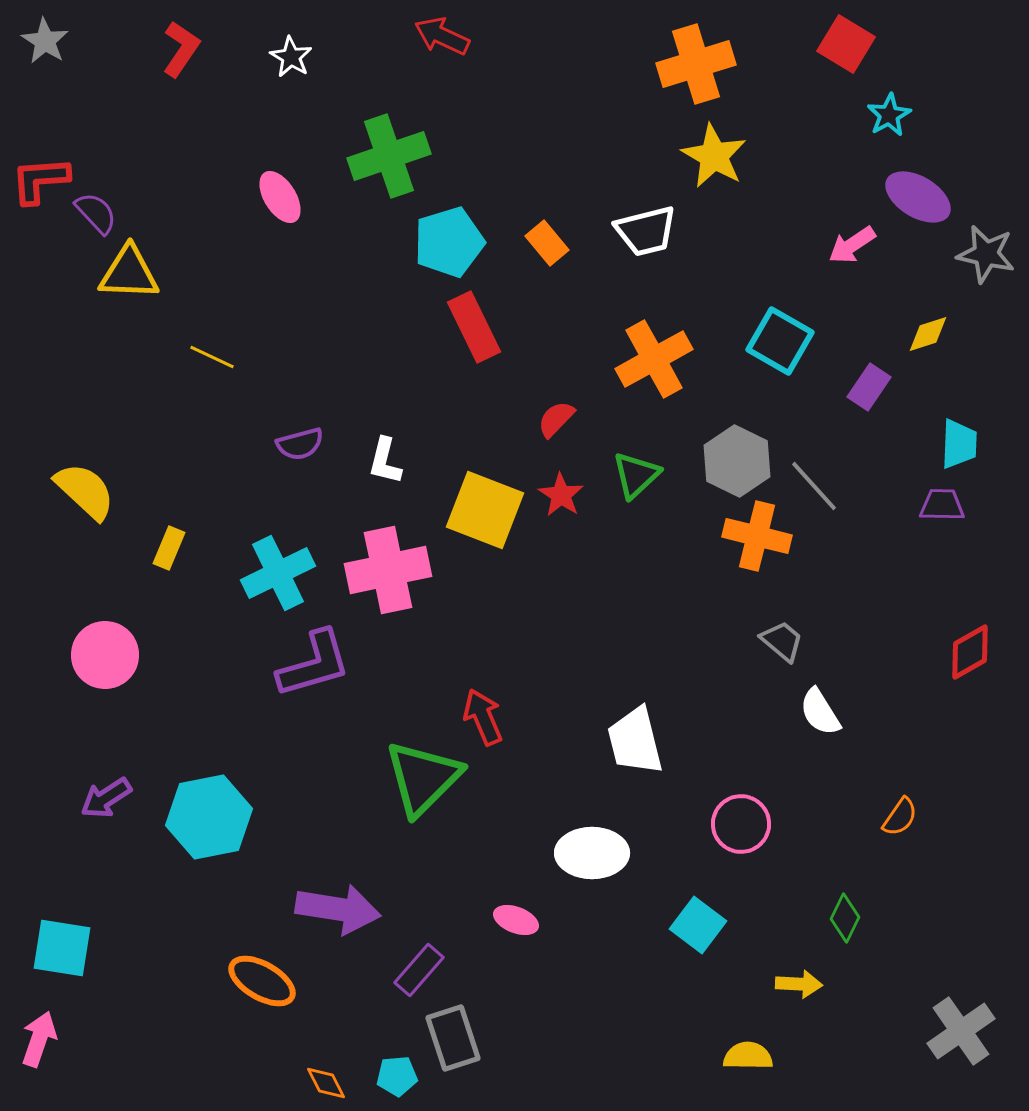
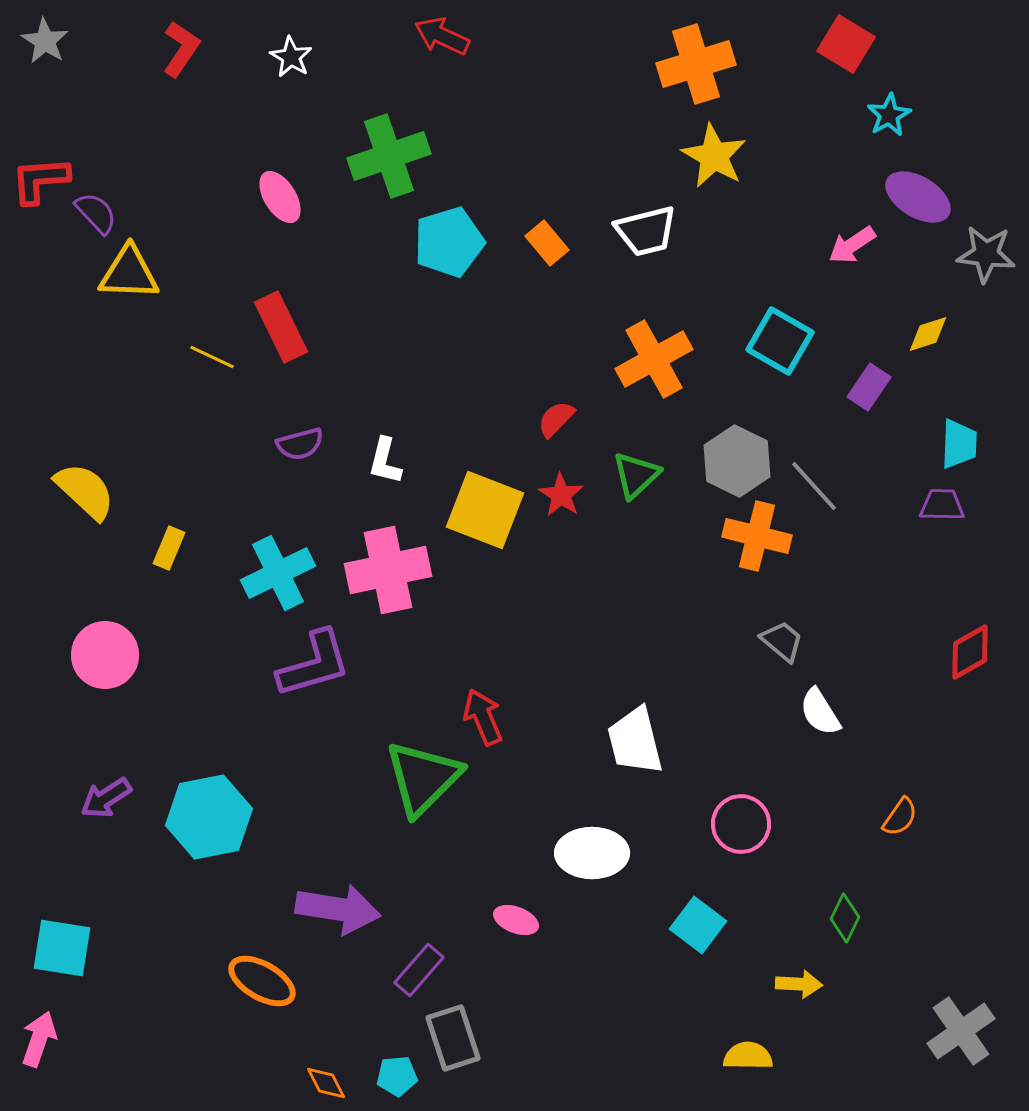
gray star at (986, 254): rotated 6 degrees counterclockwise
red rectangle at (474, 327): moved 193 px left
